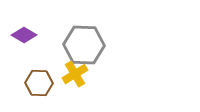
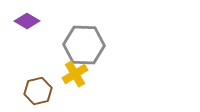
purple diamond: moved 3 px right, 14 px up
brown hexagon: moved 1 px left, 8 px down; rotated 16 degrees counterclockwise
